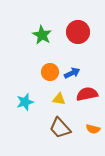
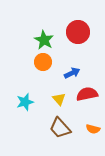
green star: moved 2 px right, 5 px down
orange circle: moved 7 px left, 10 px up
yellow triangle: rotated 40 degrees clockwise
